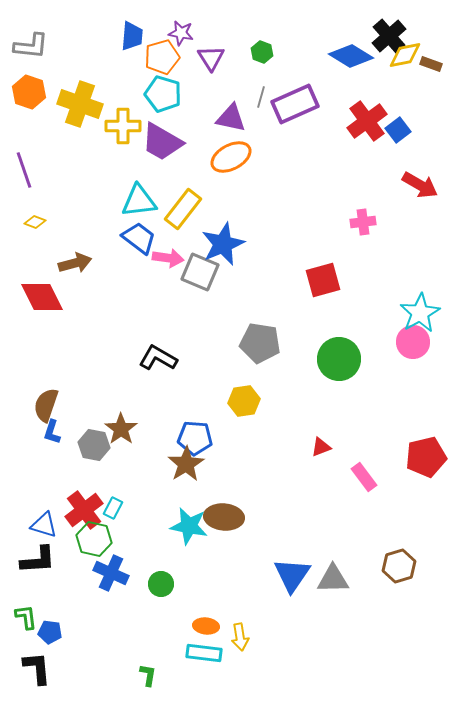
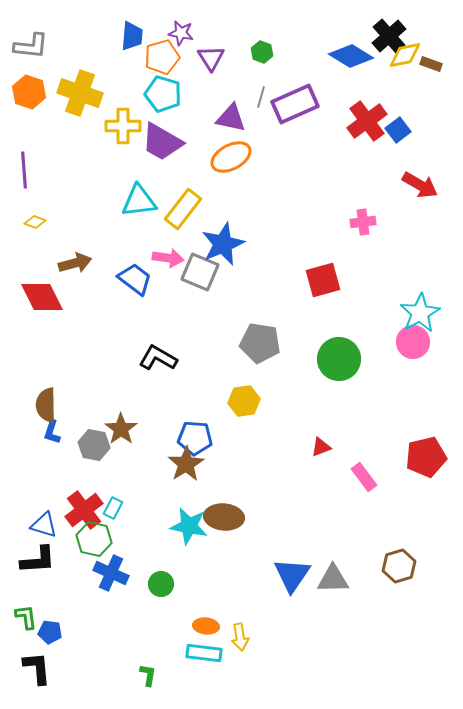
yellow cross at (80, 104): moved 11 px up
purple line at (24, 170): rotated 15 degrees clockwise
blue trapezoid at (139, 238): moved 4 px left, 41 px down
brown semicircle at (46, 405): rotated 20 degrees counterclockwise
